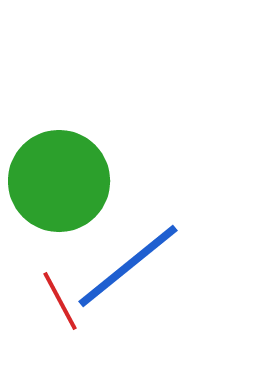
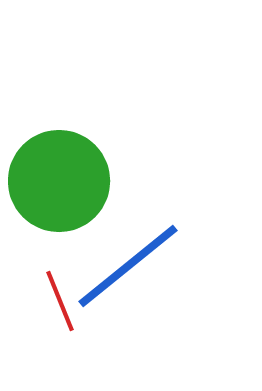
red line: rotated 6 degrees clockwise
